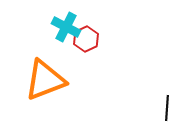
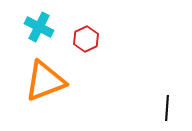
cyan cross: moved 27 px left
orange triangle: moved 1 px down
